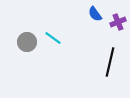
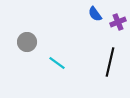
cyan line: moved 4 px right, 25 px down
